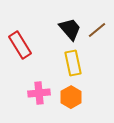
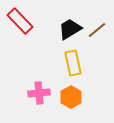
black trapezoid: rotated 80 degrees counterclockwise
red rectangle: moved 24 px up; rotated 12 degrees counterclockwise
